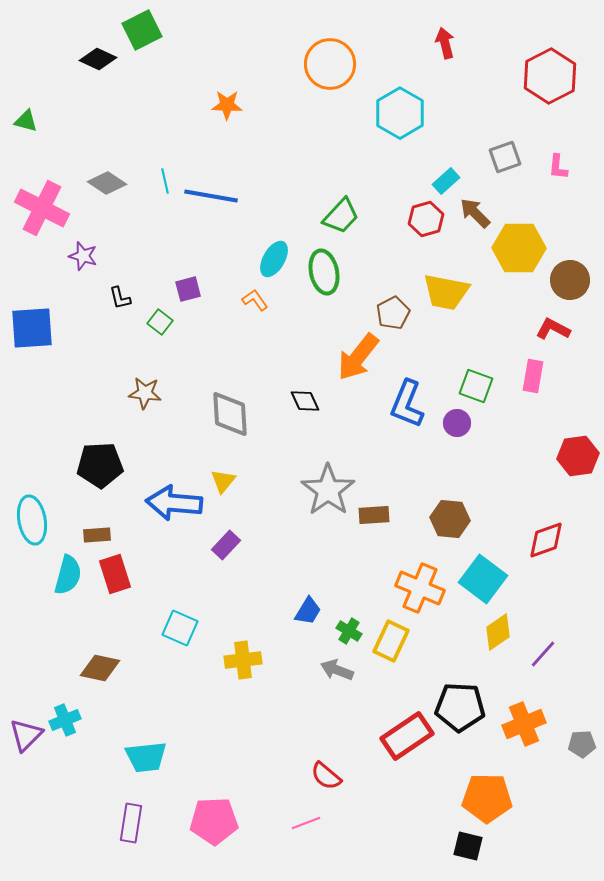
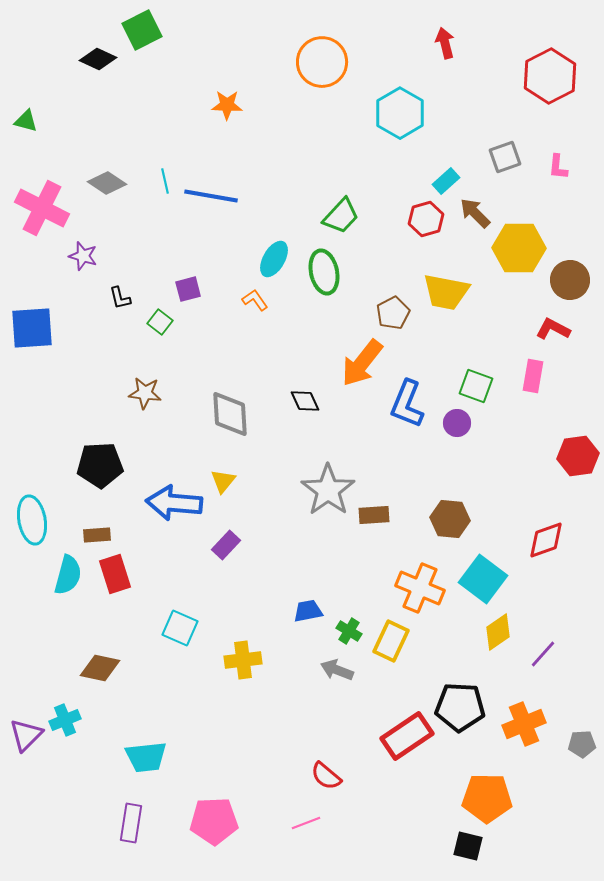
orange circle at (330, 64): moved 8 px left, 2 px up
orange arrow at (358, 357): moved 4 px right, 6 px down
blue trapezoid at (308, 611): rotated 132 degrees counterclockwise
